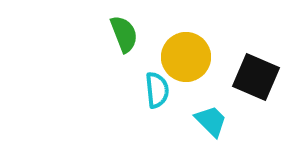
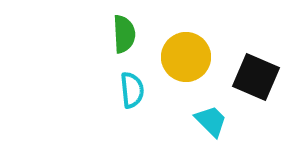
green semicircle: rotated 18 degrees clockwise
cyan semicircle: moved 25 px left
